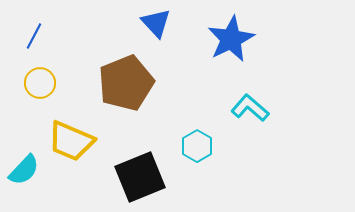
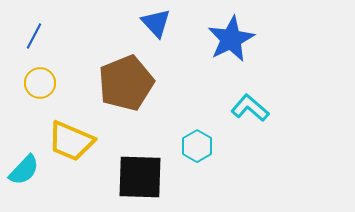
black square: rotated 24 degrees clockwise
